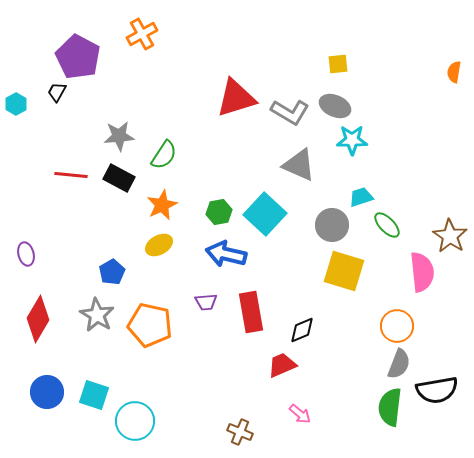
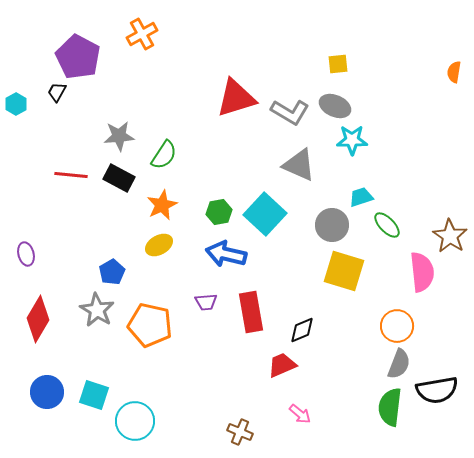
gray star at (97, 315): moved 5 px up
